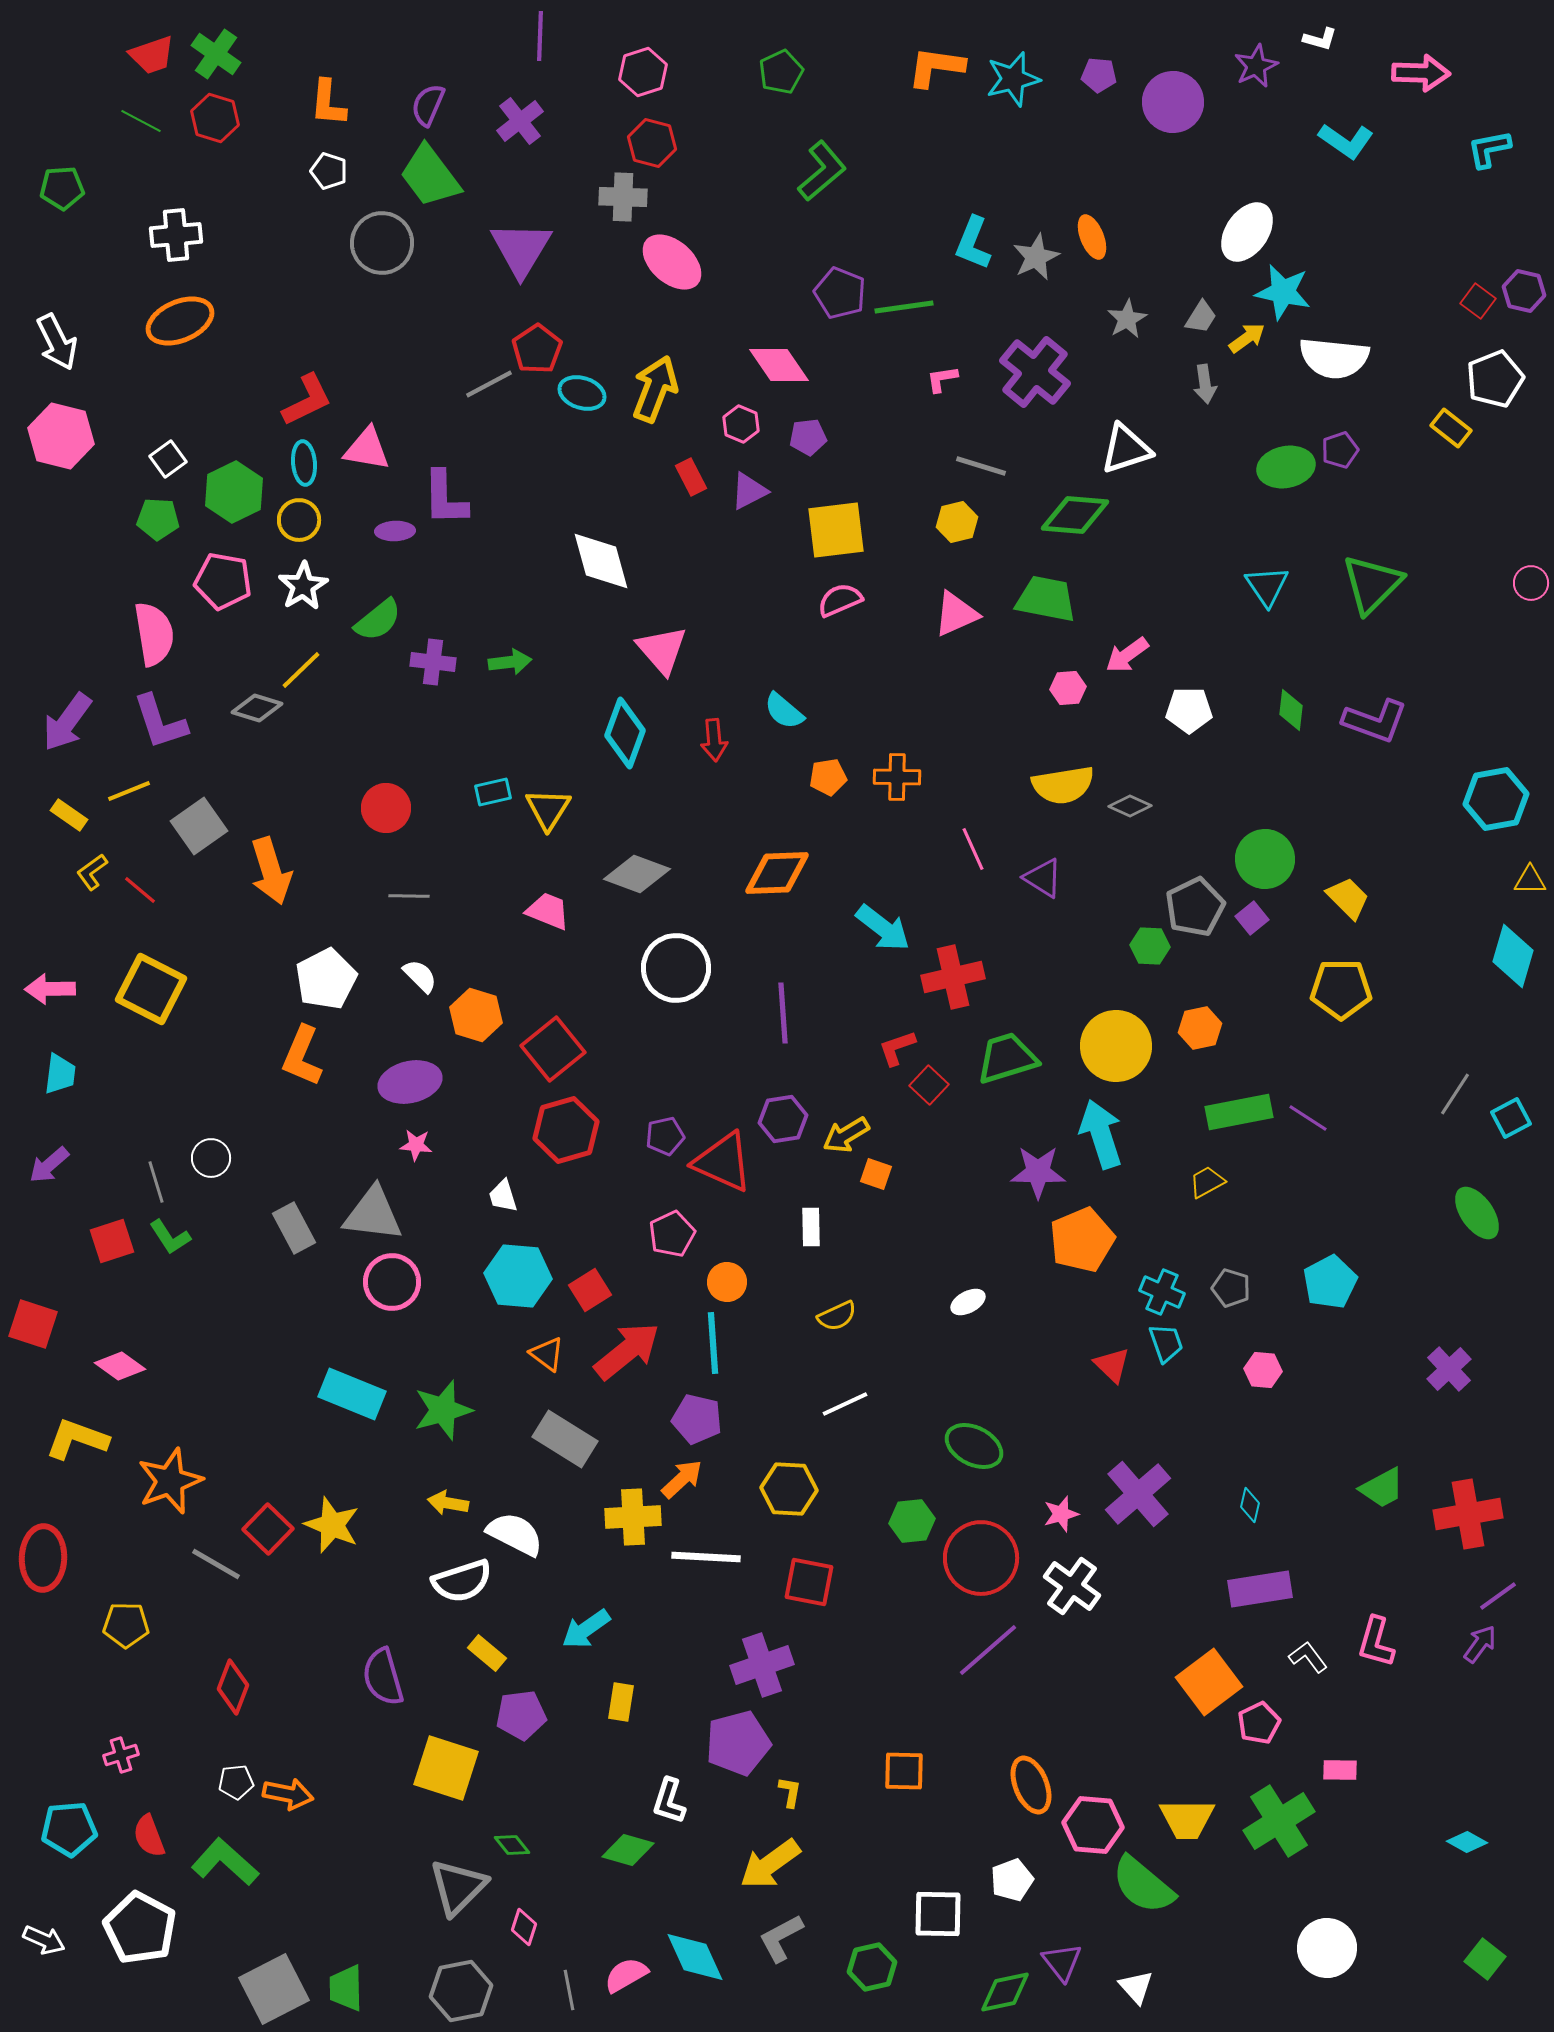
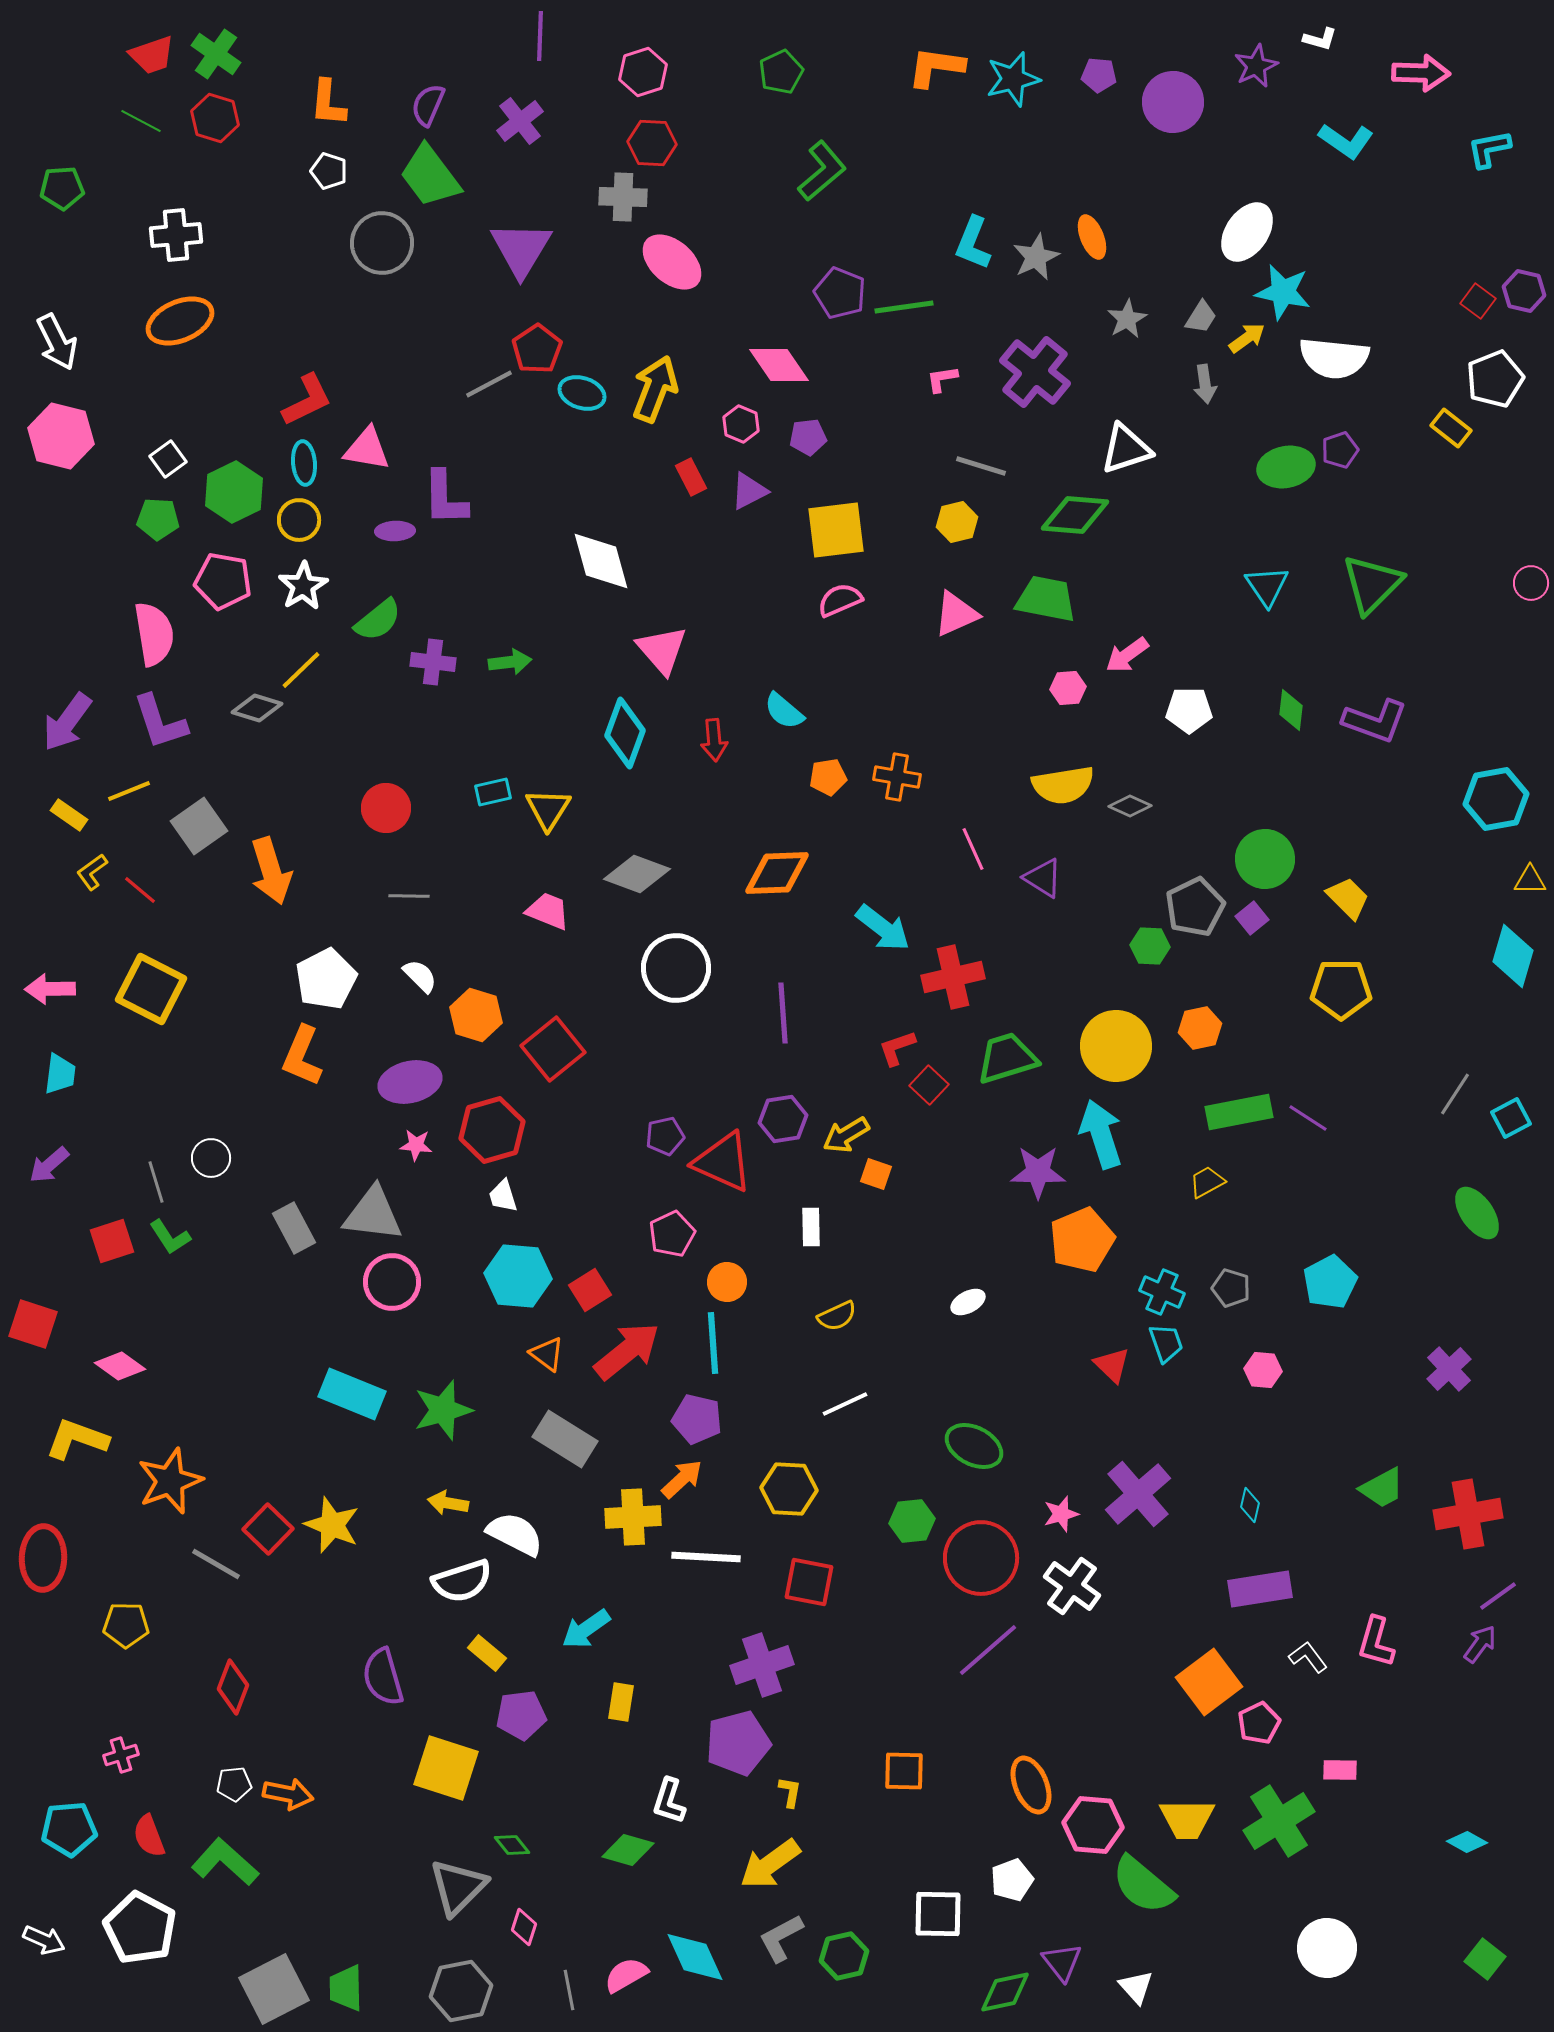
red hexagon at (652, 143): rotated 12 degrees counterclockwise
orange cross at (897, 777): rotated 9 degrees clockwise
red hexagon at (566, 1130): moved 74 px left
white pentagon at (236, 1782): moved 2 px left, 2 px down
green hexagon at (872, 1967): moved 28 px left, 11 px up
